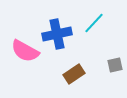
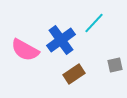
blue cross: moved 4 px right, 6 px down; rotated 24 degrees counterclockwise
pink semicircle: moved 1 px up
